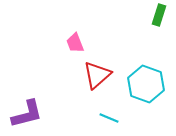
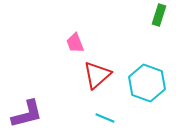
cyan hexagon: moved 1 px right, 1 px up
cyan line: moved 4 px left
